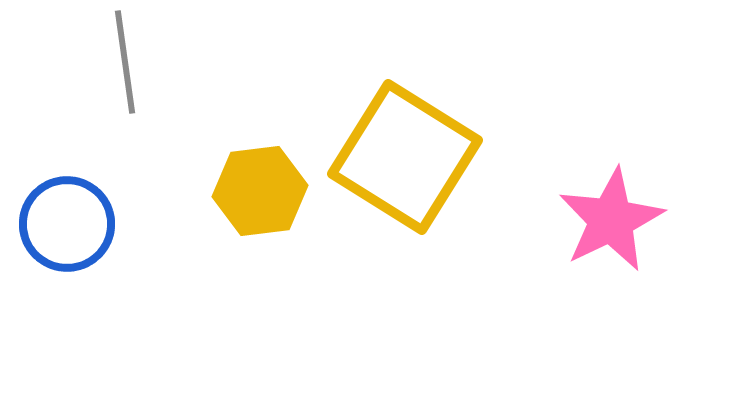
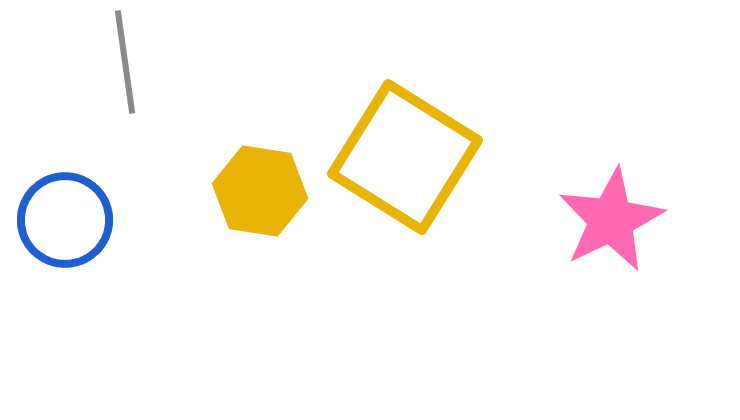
yellow hexagon: rotated 16 degrees clockwise
blue circle: moved 2 px left, 4 px up
